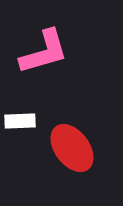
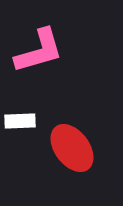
pink L-shape: moved 5 px left, 1 px up
